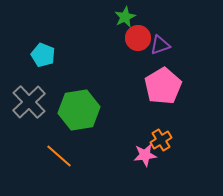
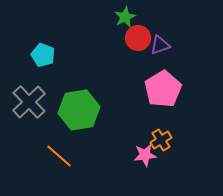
pink pentagon: moved 3 px down
